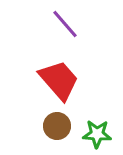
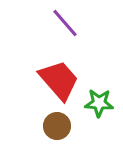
purple line: moved 1 px up
green star: moved 2 px right, 31 px up
